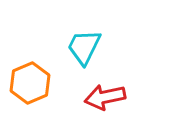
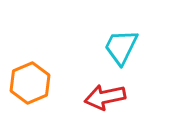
cyan trapezoid: moved 37 px right
